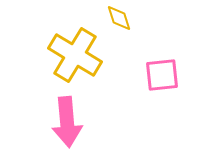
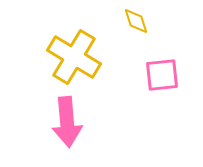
yellow diamond: moved 17 px right, 3 px down
yellow cross: moved 1 px left, 2 px down
